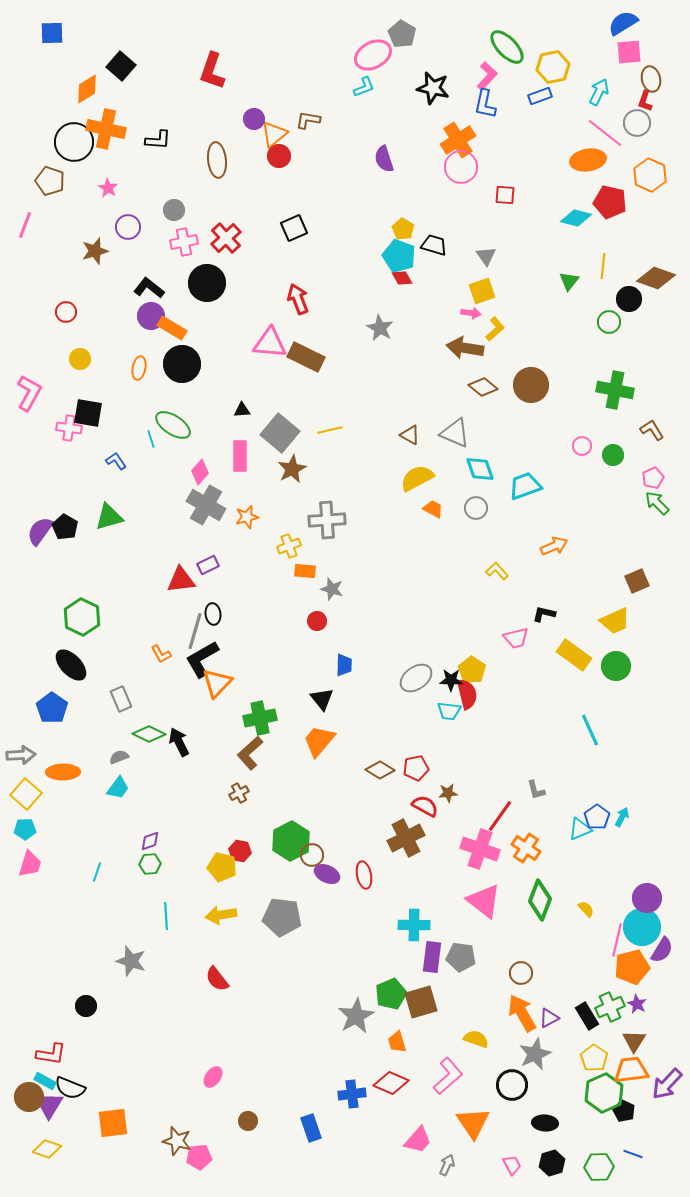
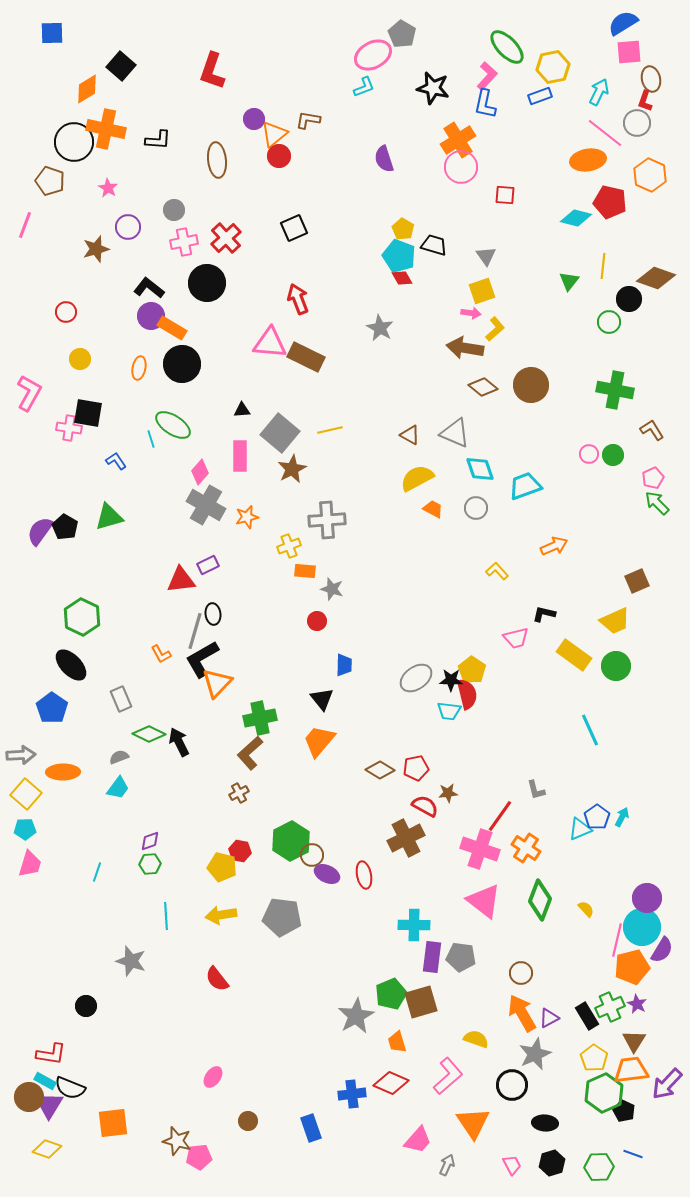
brown star at (95, 251): moved 1 px right, 2 px up
pink circle at (582, 446): moved 7 px right, 8 px down
